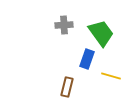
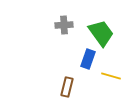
blue rectangle: moved 1 px right
